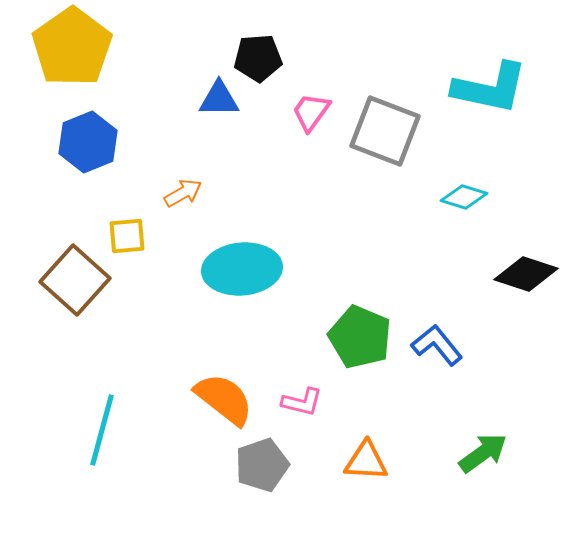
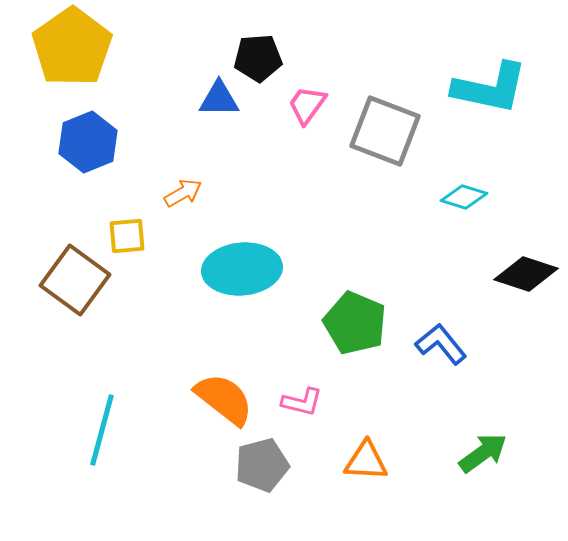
pink trapezoid: moved 4 px left, 7 px up
brown square: rotated 6 degrees counterclockwise
green pentagon: moved 5 px left, 14 px up
blue L-shape: moved 4 px right, 1 px up
gray pentagon: rotated 4 degrees clockwise
